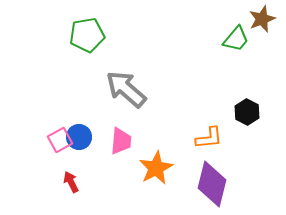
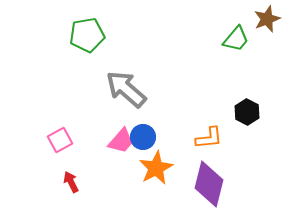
brown star: moved 5 px right
blue circle: moved 64 px right
pink trapezoid: rotated 36 degrees clockwise
purple diamond: moved 3 px left
